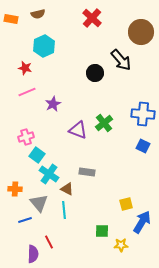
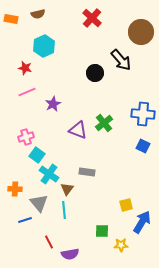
brown triangle: rotated 40 degrees clockwise
yellow square: moved 1 px down
purple semicircle: moved 37 px right; rotated 78 degrees clockwise
